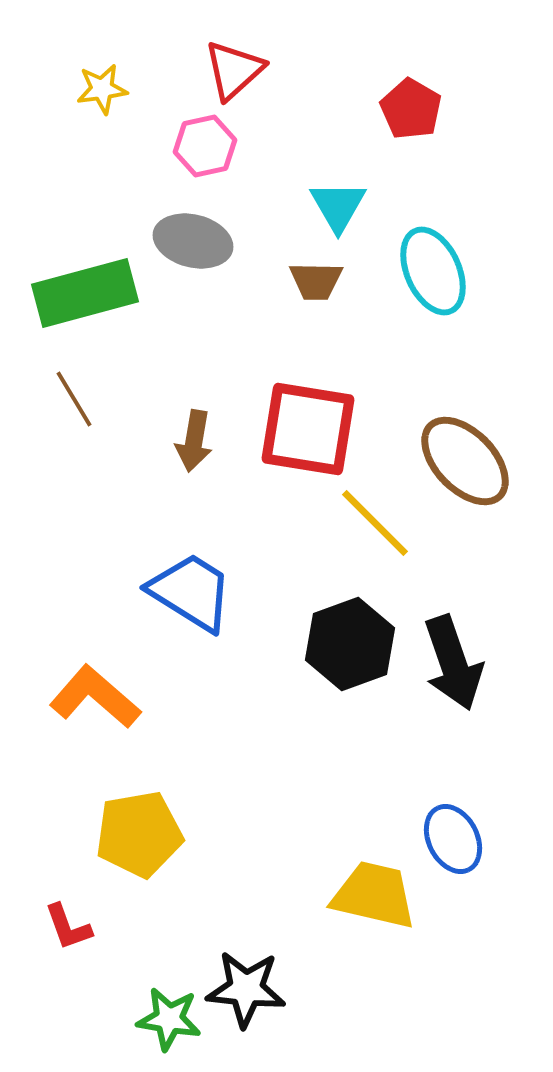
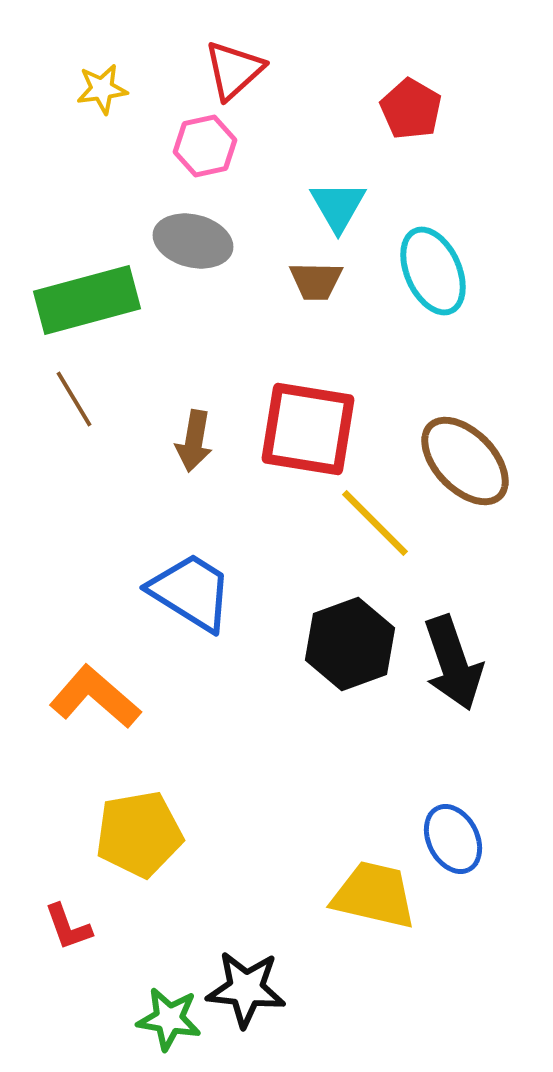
green rectangle: moved 2 px right, 7 px down
